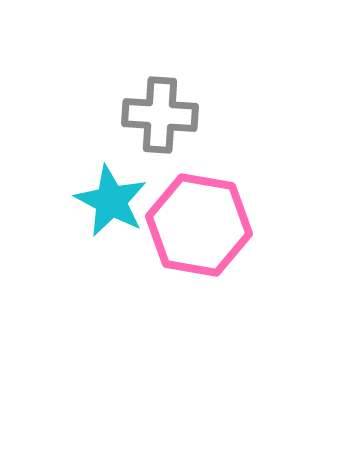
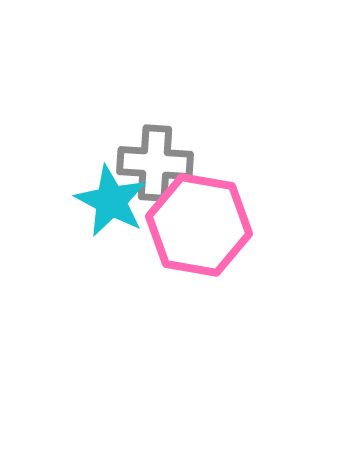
gray cross: moved 5 px left, 48 px down
